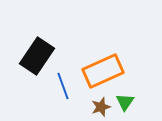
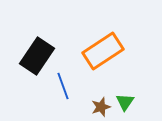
orange rectangle: moved 20 px up; rotated 9 degrees counterclockwise
